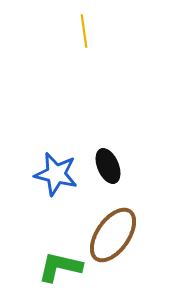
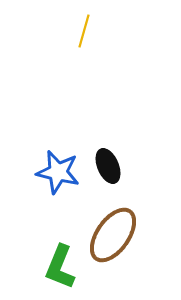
yellow line: rotated 24 degrees clockwise
blue star: moved 2 px right, 2 px up
green L-shape: rotated 81 degrees counterclockwise
